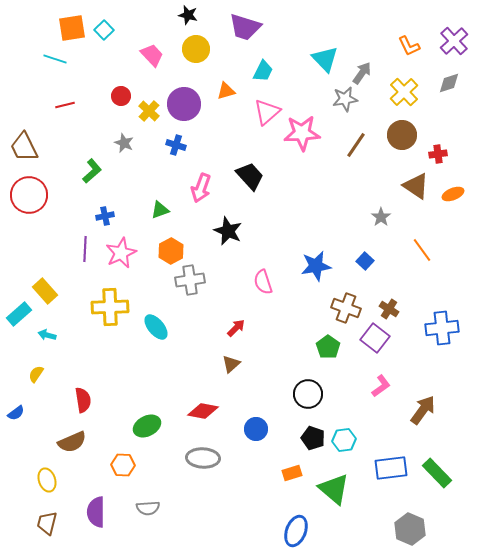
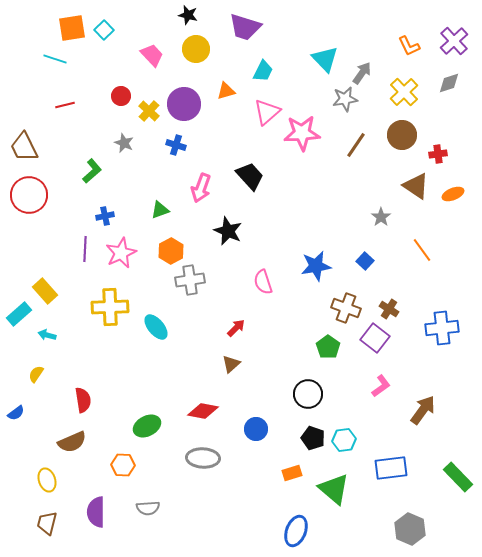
green rectangle at (437, 473): moved 21 px right, 4 px down
